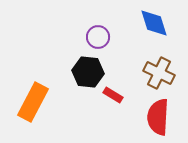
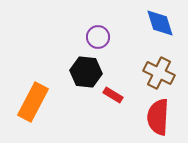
blue diamond: moved 6 px right
black hexagon: moved 2 px left
